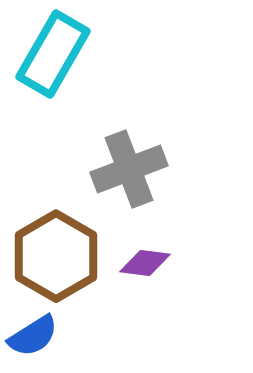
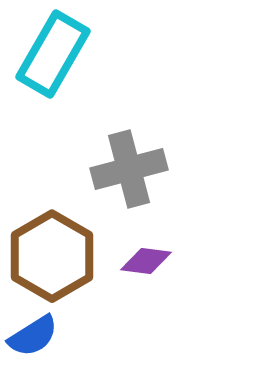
gray cross: rotated 6 degrees clockwise
brown hexagon: moved 4 px left
purple diamond: moved 1 px right, 2 px up
